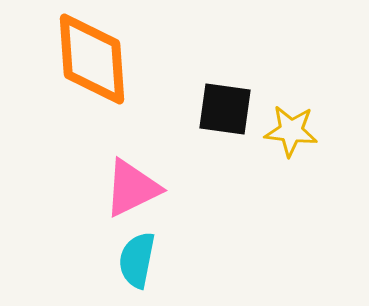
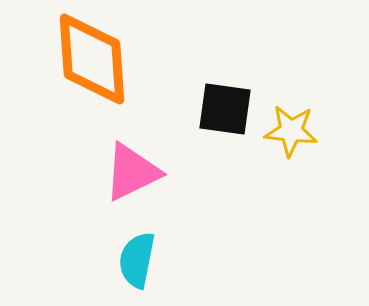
pink triangle: moved 16 px up
